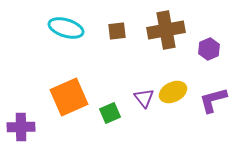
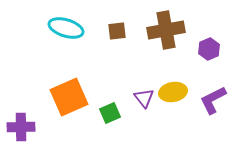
yellow ellipse: rotated 16 degrees clockwise
purple L-shape: rotated 12 degrees counterclockwise
